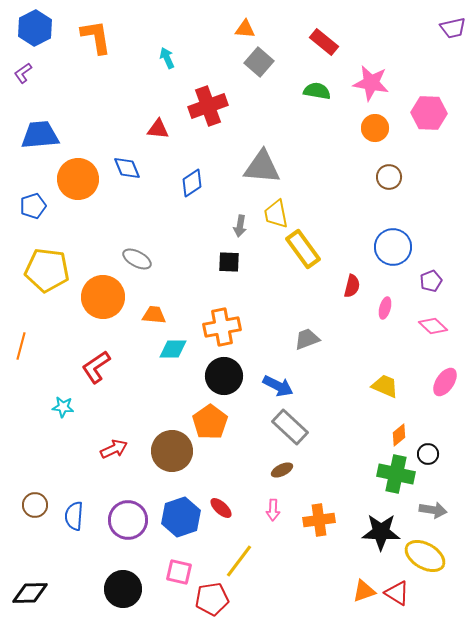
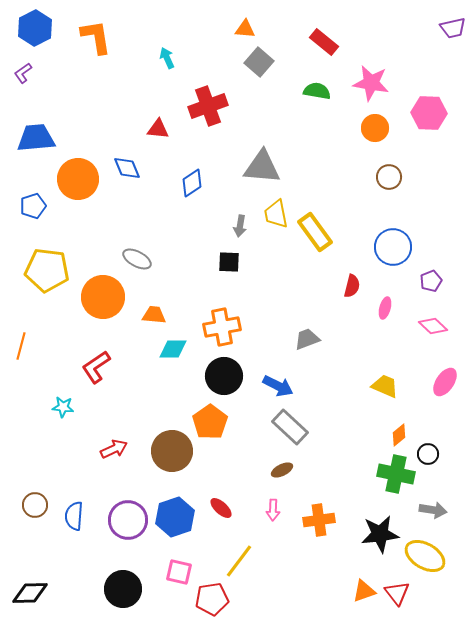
blue trapezoid at (40, 135): moved 4 px left, 3 px down
yellow rectangle at (303, 249): moved 12 px right, 17 px up
blue hexagon at (181, 517): moved 6 px left
black star at (381, 532): moved 1 px left, 2 px down; rotated 9 degrees counterclockwise
red triangle at (397, 593): rotated 20 degrees clockwise
